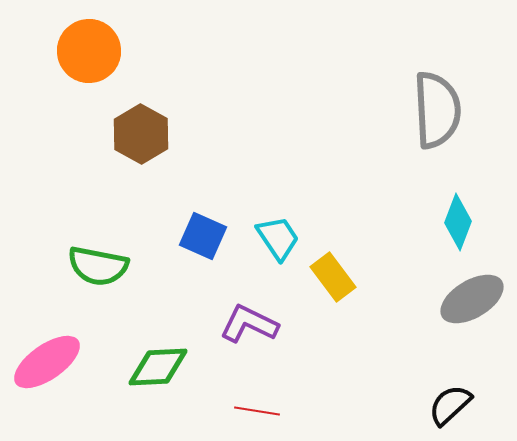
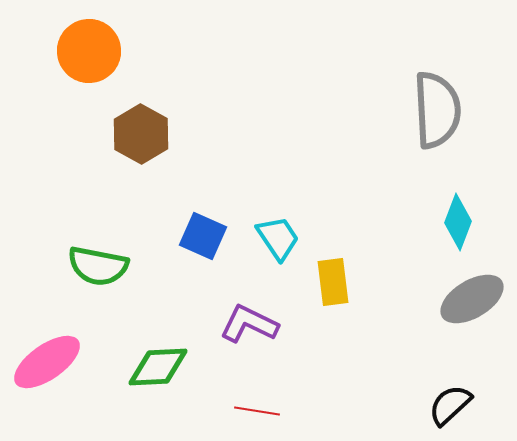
yellow rectangle: moved 5 px down; rotated 30 degrees clockwise
